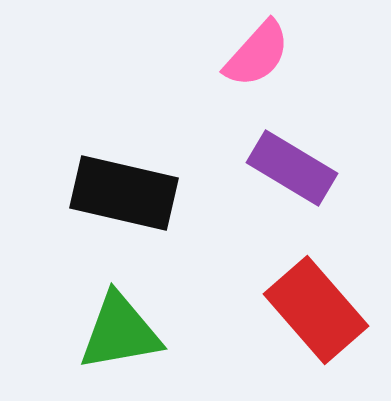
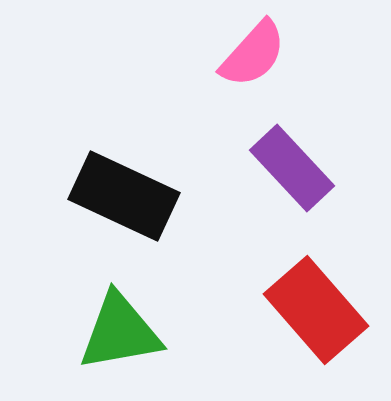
pink semicircle: moved 4 px left
purple rectangle: rotated 16 degrees clockwise
black rectangle: moved 3 px down; rotated 12 degrees clockwise
